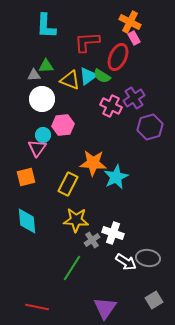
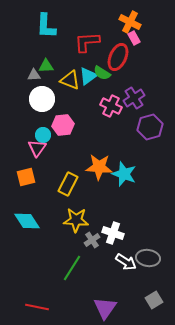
green semicircle: moved 3 px up
orange star: moved 6 px right, 4 px down
cyan star: moved 8 px right, 3 px up; rotated 25 degrees counterclockwise
cyan diamond: rotated 28 degrees counterclockwise
